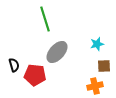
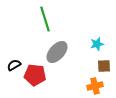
black semicircle: rotated 104 degrees counterclockwise
